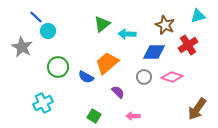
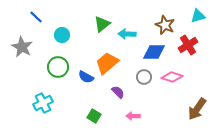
cyan circle: moved 14 px right, 4 px down
